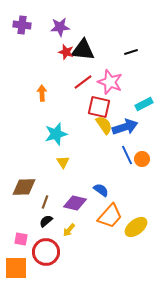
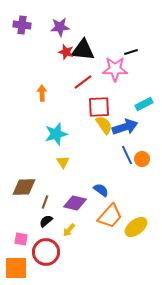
pink star: moved 5 px right, 13 px up; rotated 20 degrees counterclockwise
red square: rotated 15 degrees counterclockwise
